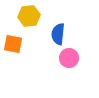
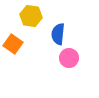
yellow hexagon: moved 2 px right; rotated 15 degrees clockwise
orange square: rotated 24 degrees clockwise
